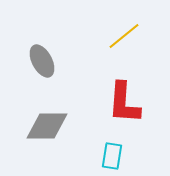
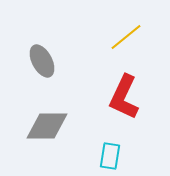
yellow line: moved 2 px right, 1 px down
red L-shape: moved 6 px up; rotated 21 degrees clockwise
cyan rectangle: moved 2 px left
